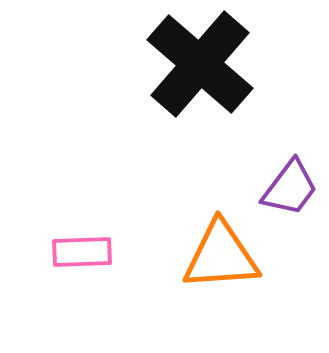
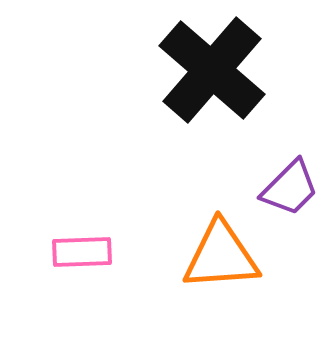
black cross: moved 12 px right, 6 px down
purple trapezoid: rotated 8 degrees clockwise
